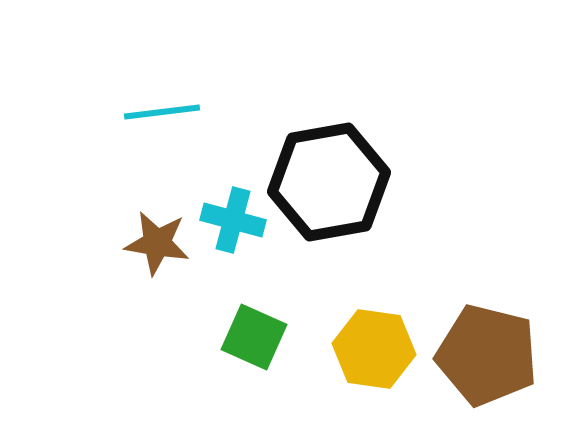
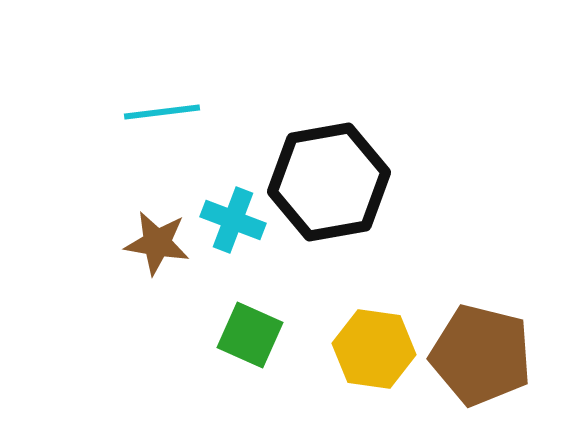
cyan cross: rotated 6 degrees clockwise
green square: moved 4 px left, 2 px up
brown pentagon: moved 6 px left
